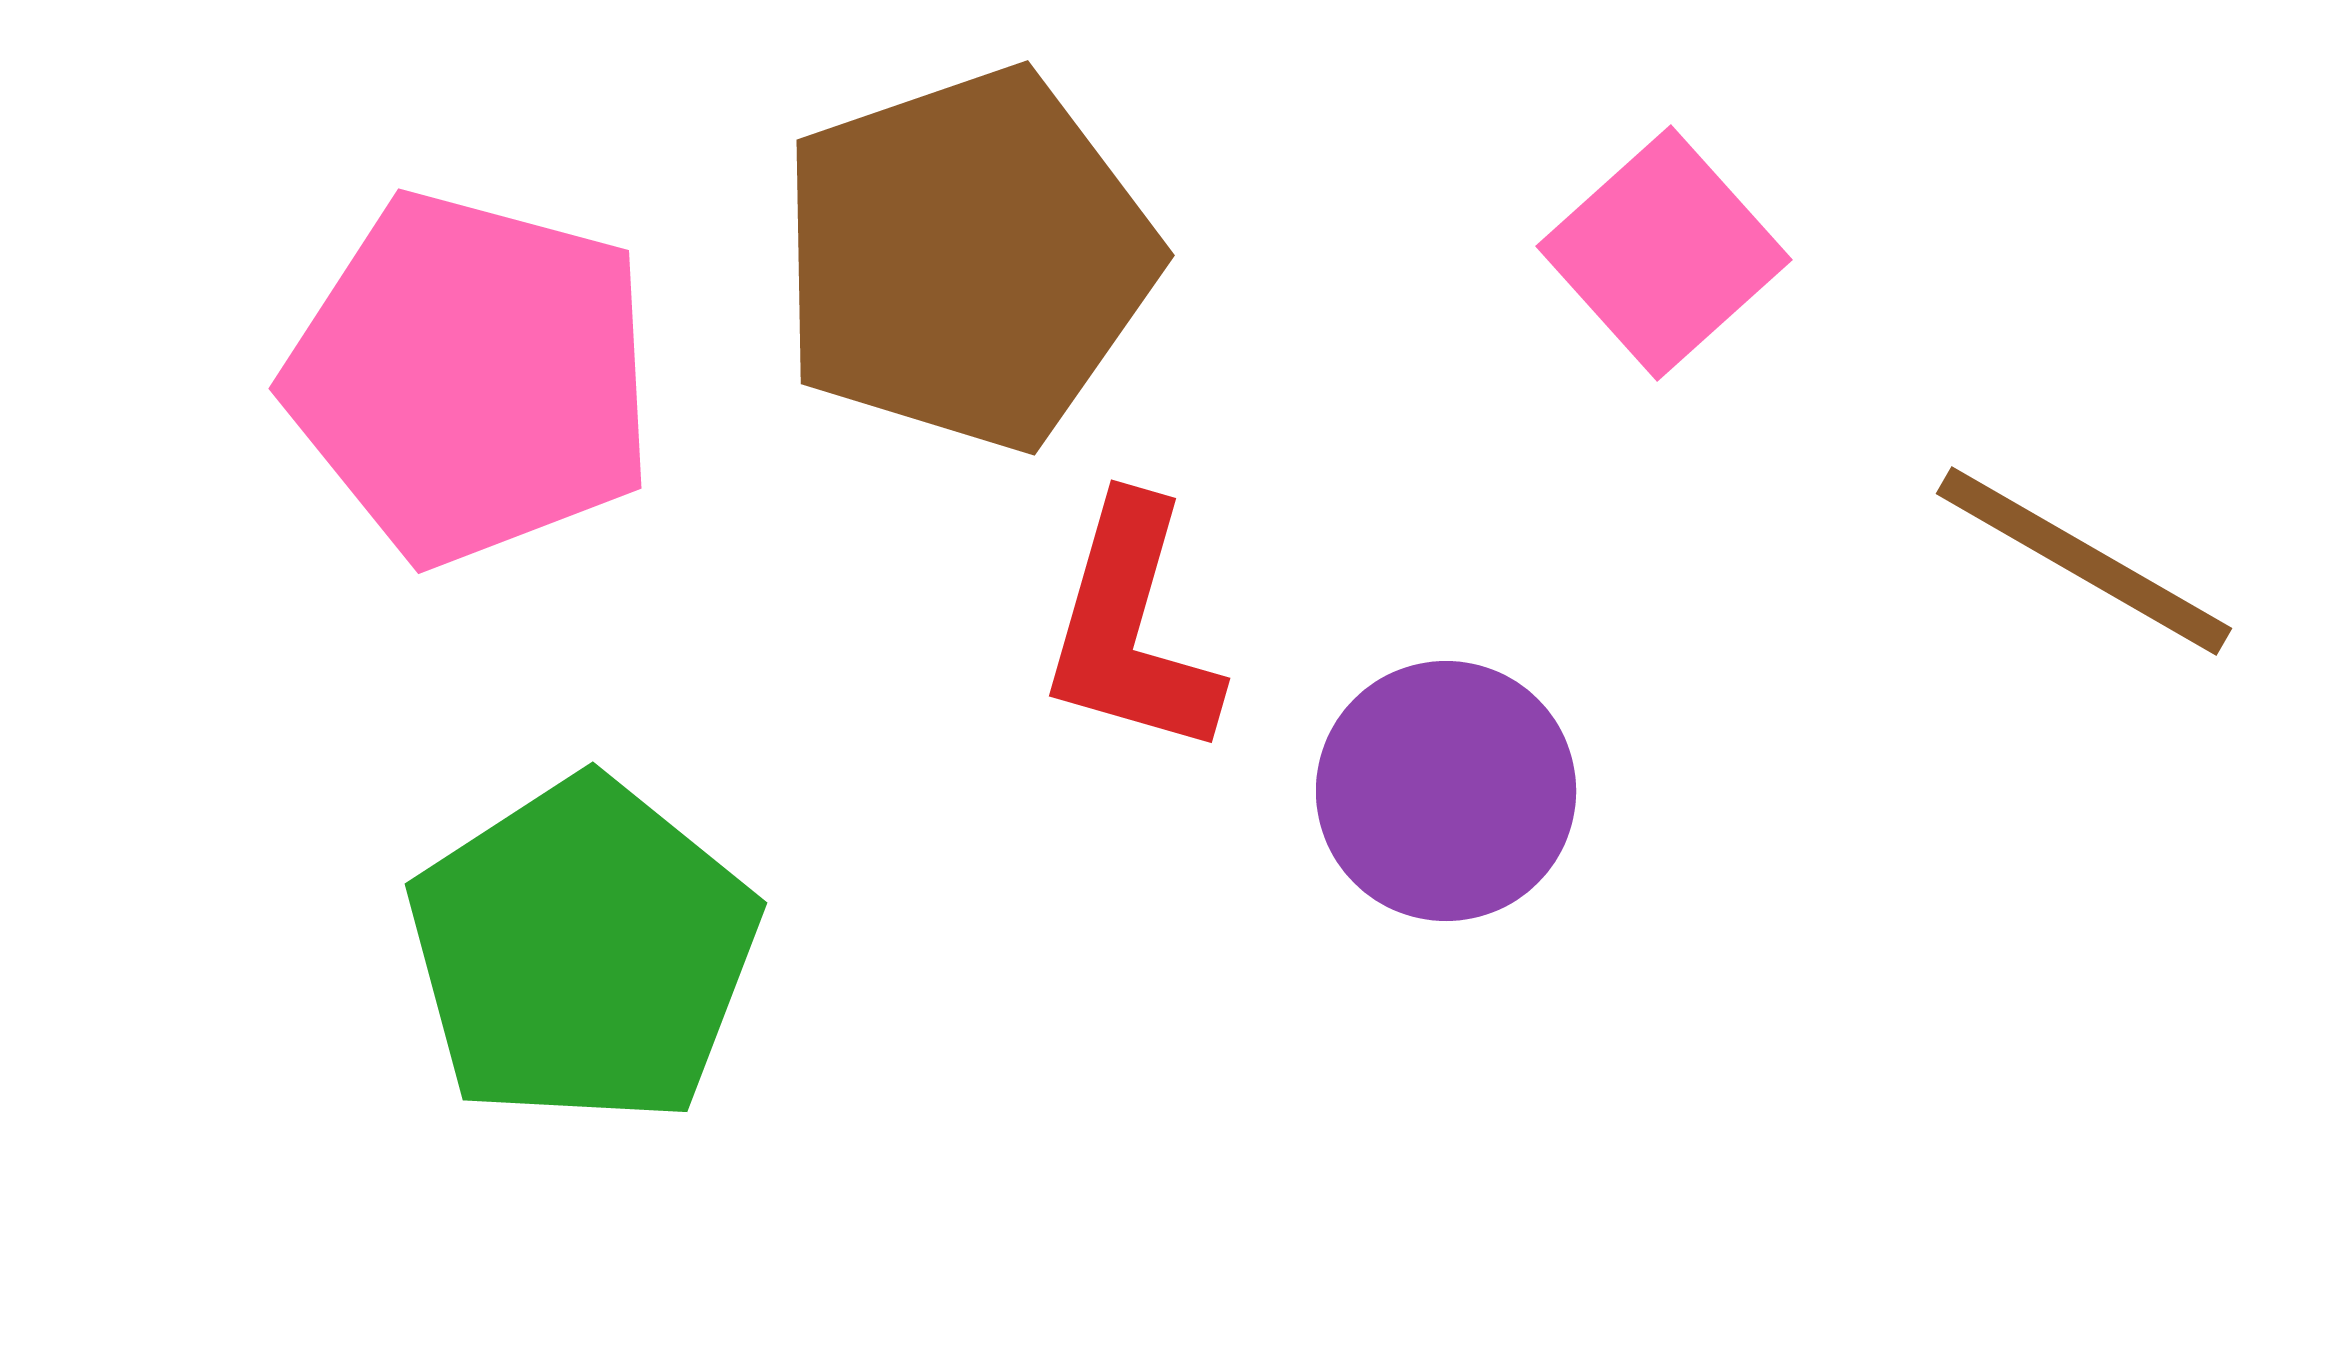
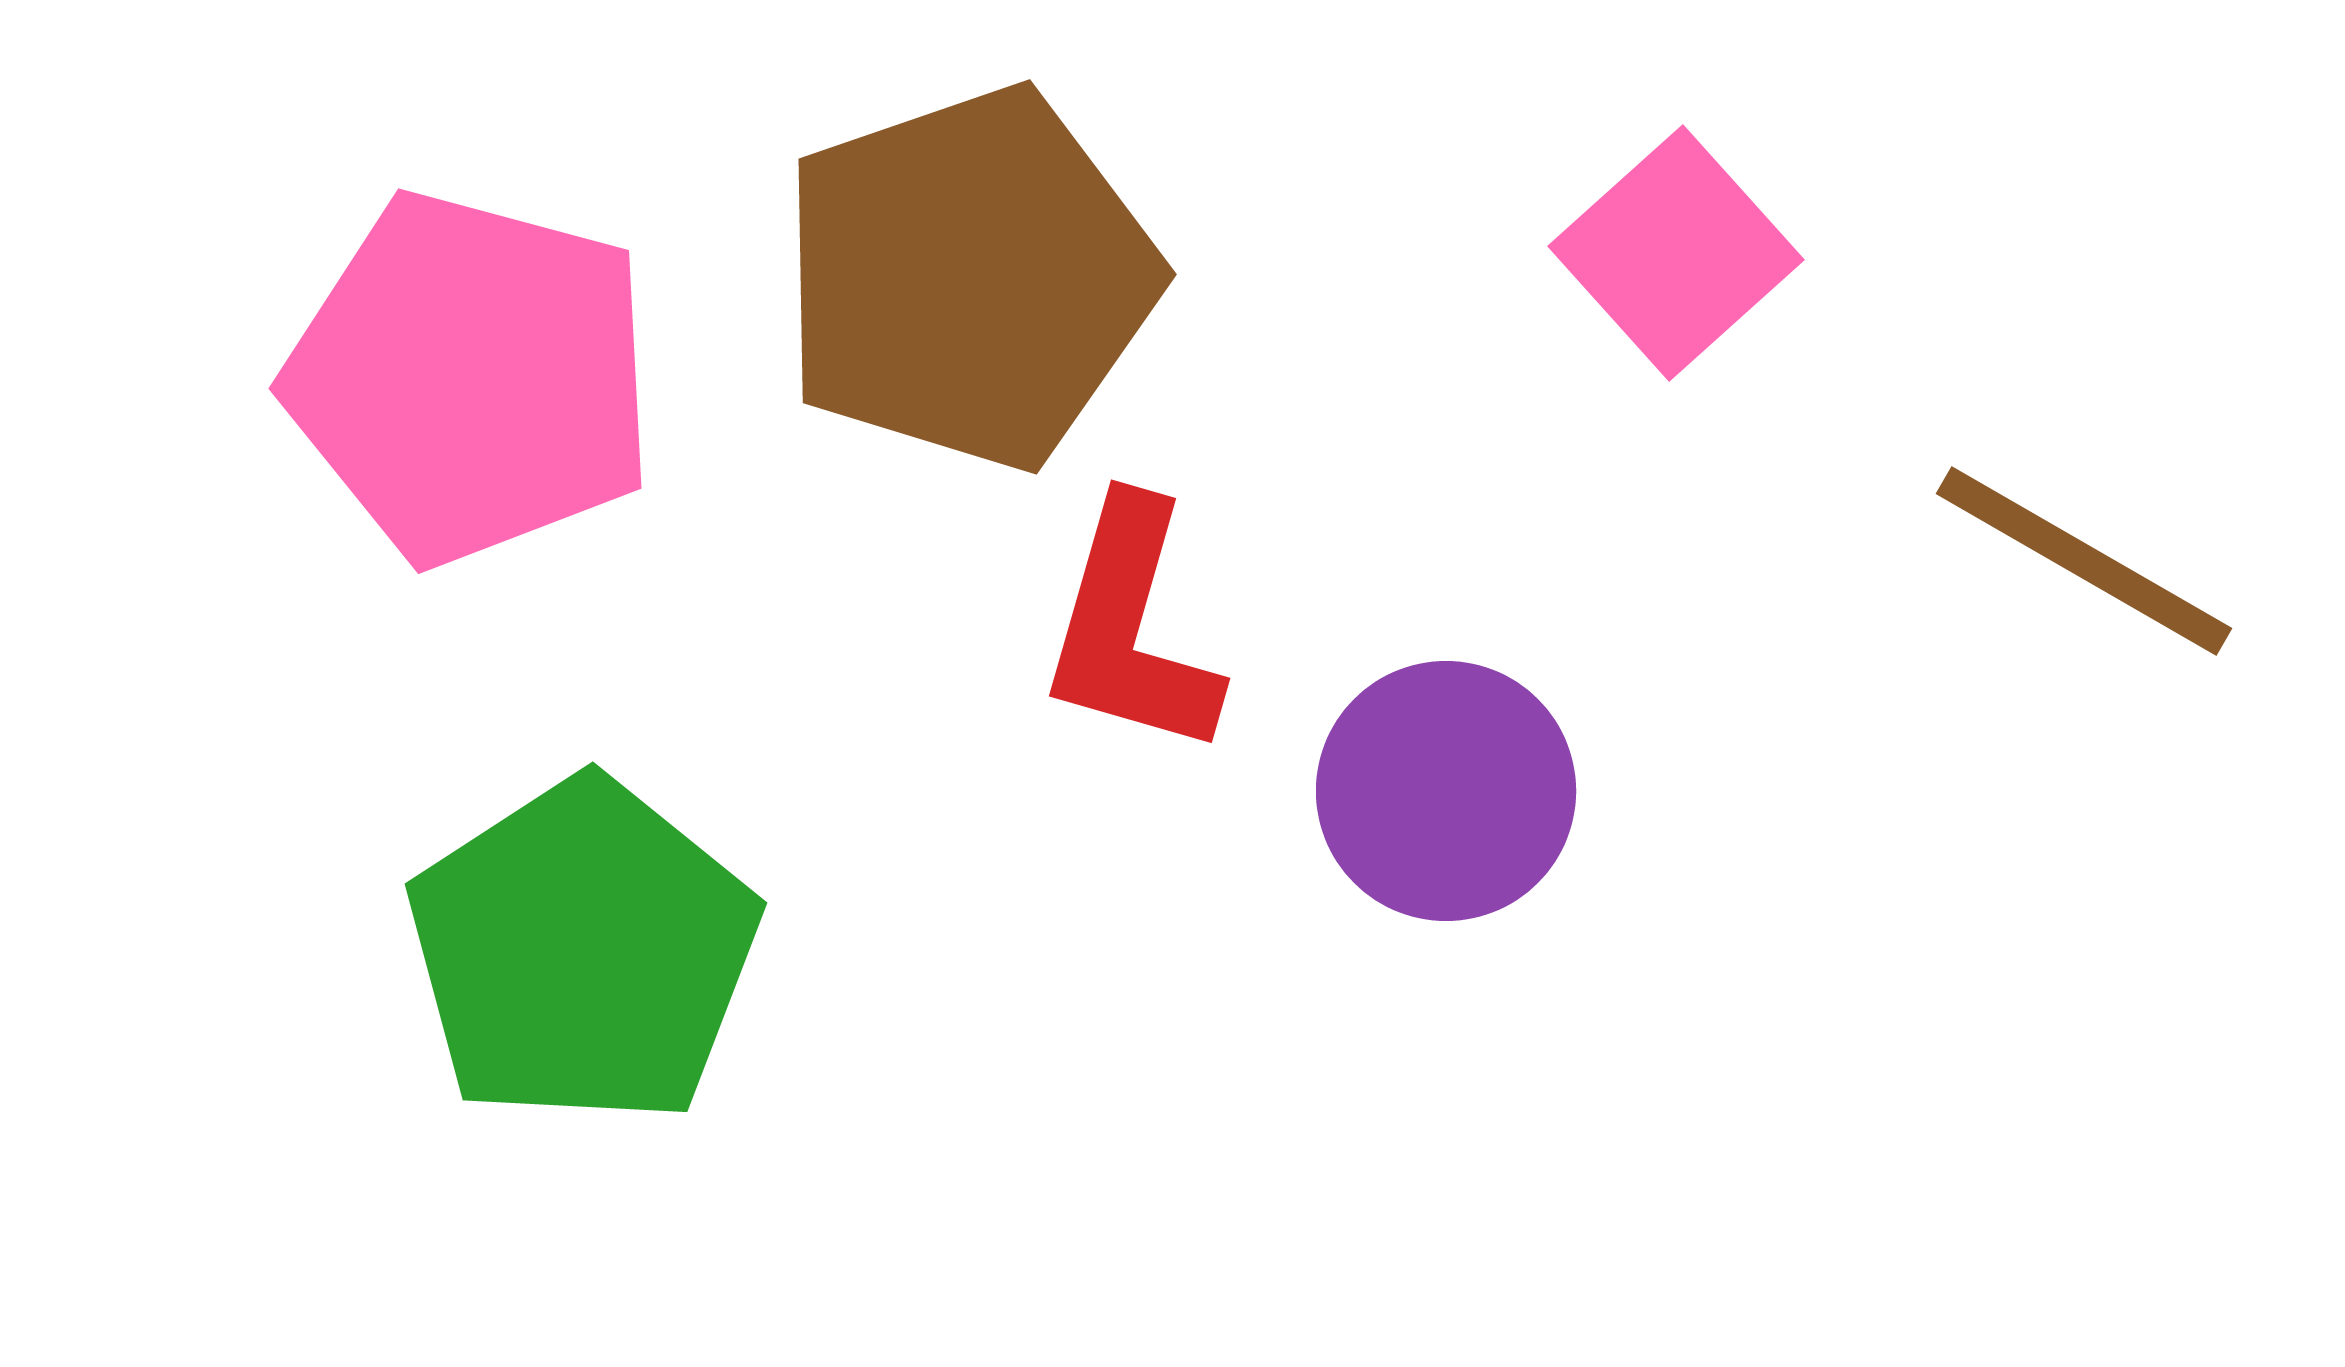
pink square: moved 12 px right
brown pentagon: moved 2 px right, 19 px down
